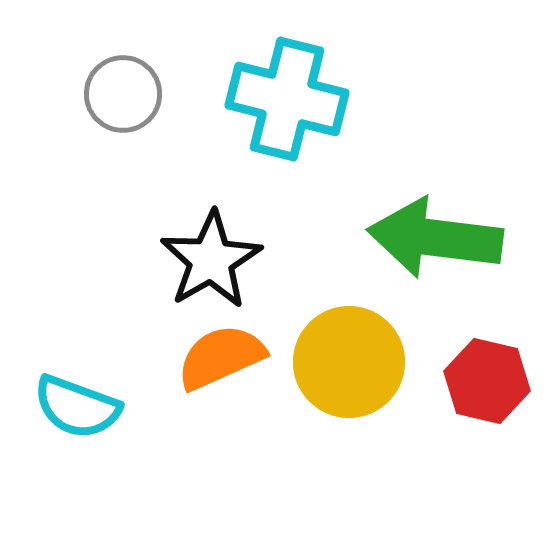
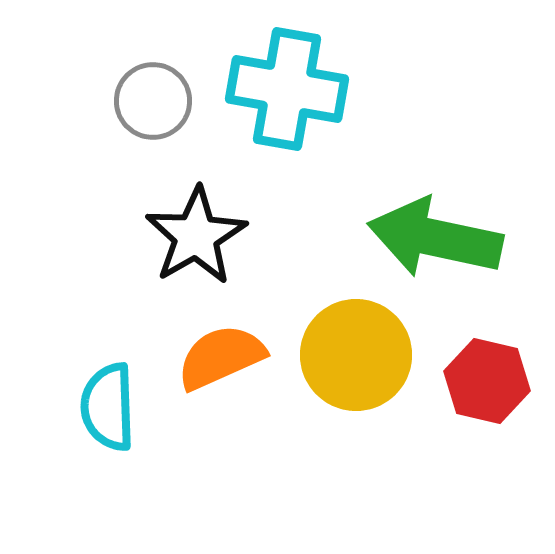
gray circle: moved 30 px right, 7 px down
cyan cross: moved 10 px up; rotated 4 degrees counterclockwise
green arrow: rotated 5 degrees clockwise
black star: moved 15 px left, 24 px up
yellow circle: moved 7 px right, 7 px up
cyan semicircle: moved 31 px right; rotated 68 degrees clockwise
